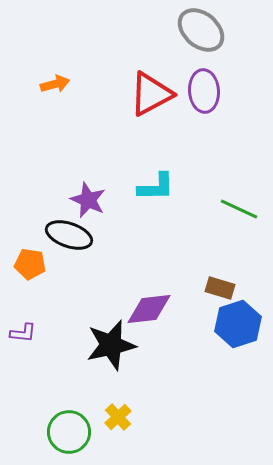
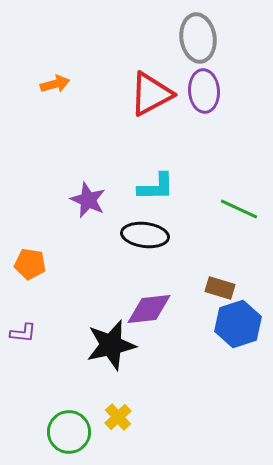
gray ellipse: moved 3 px left, 8 px down; rotated 42 degrees clockwise
black ellipse: moved 76 px right; rotated 12 degrees counterclockwise
